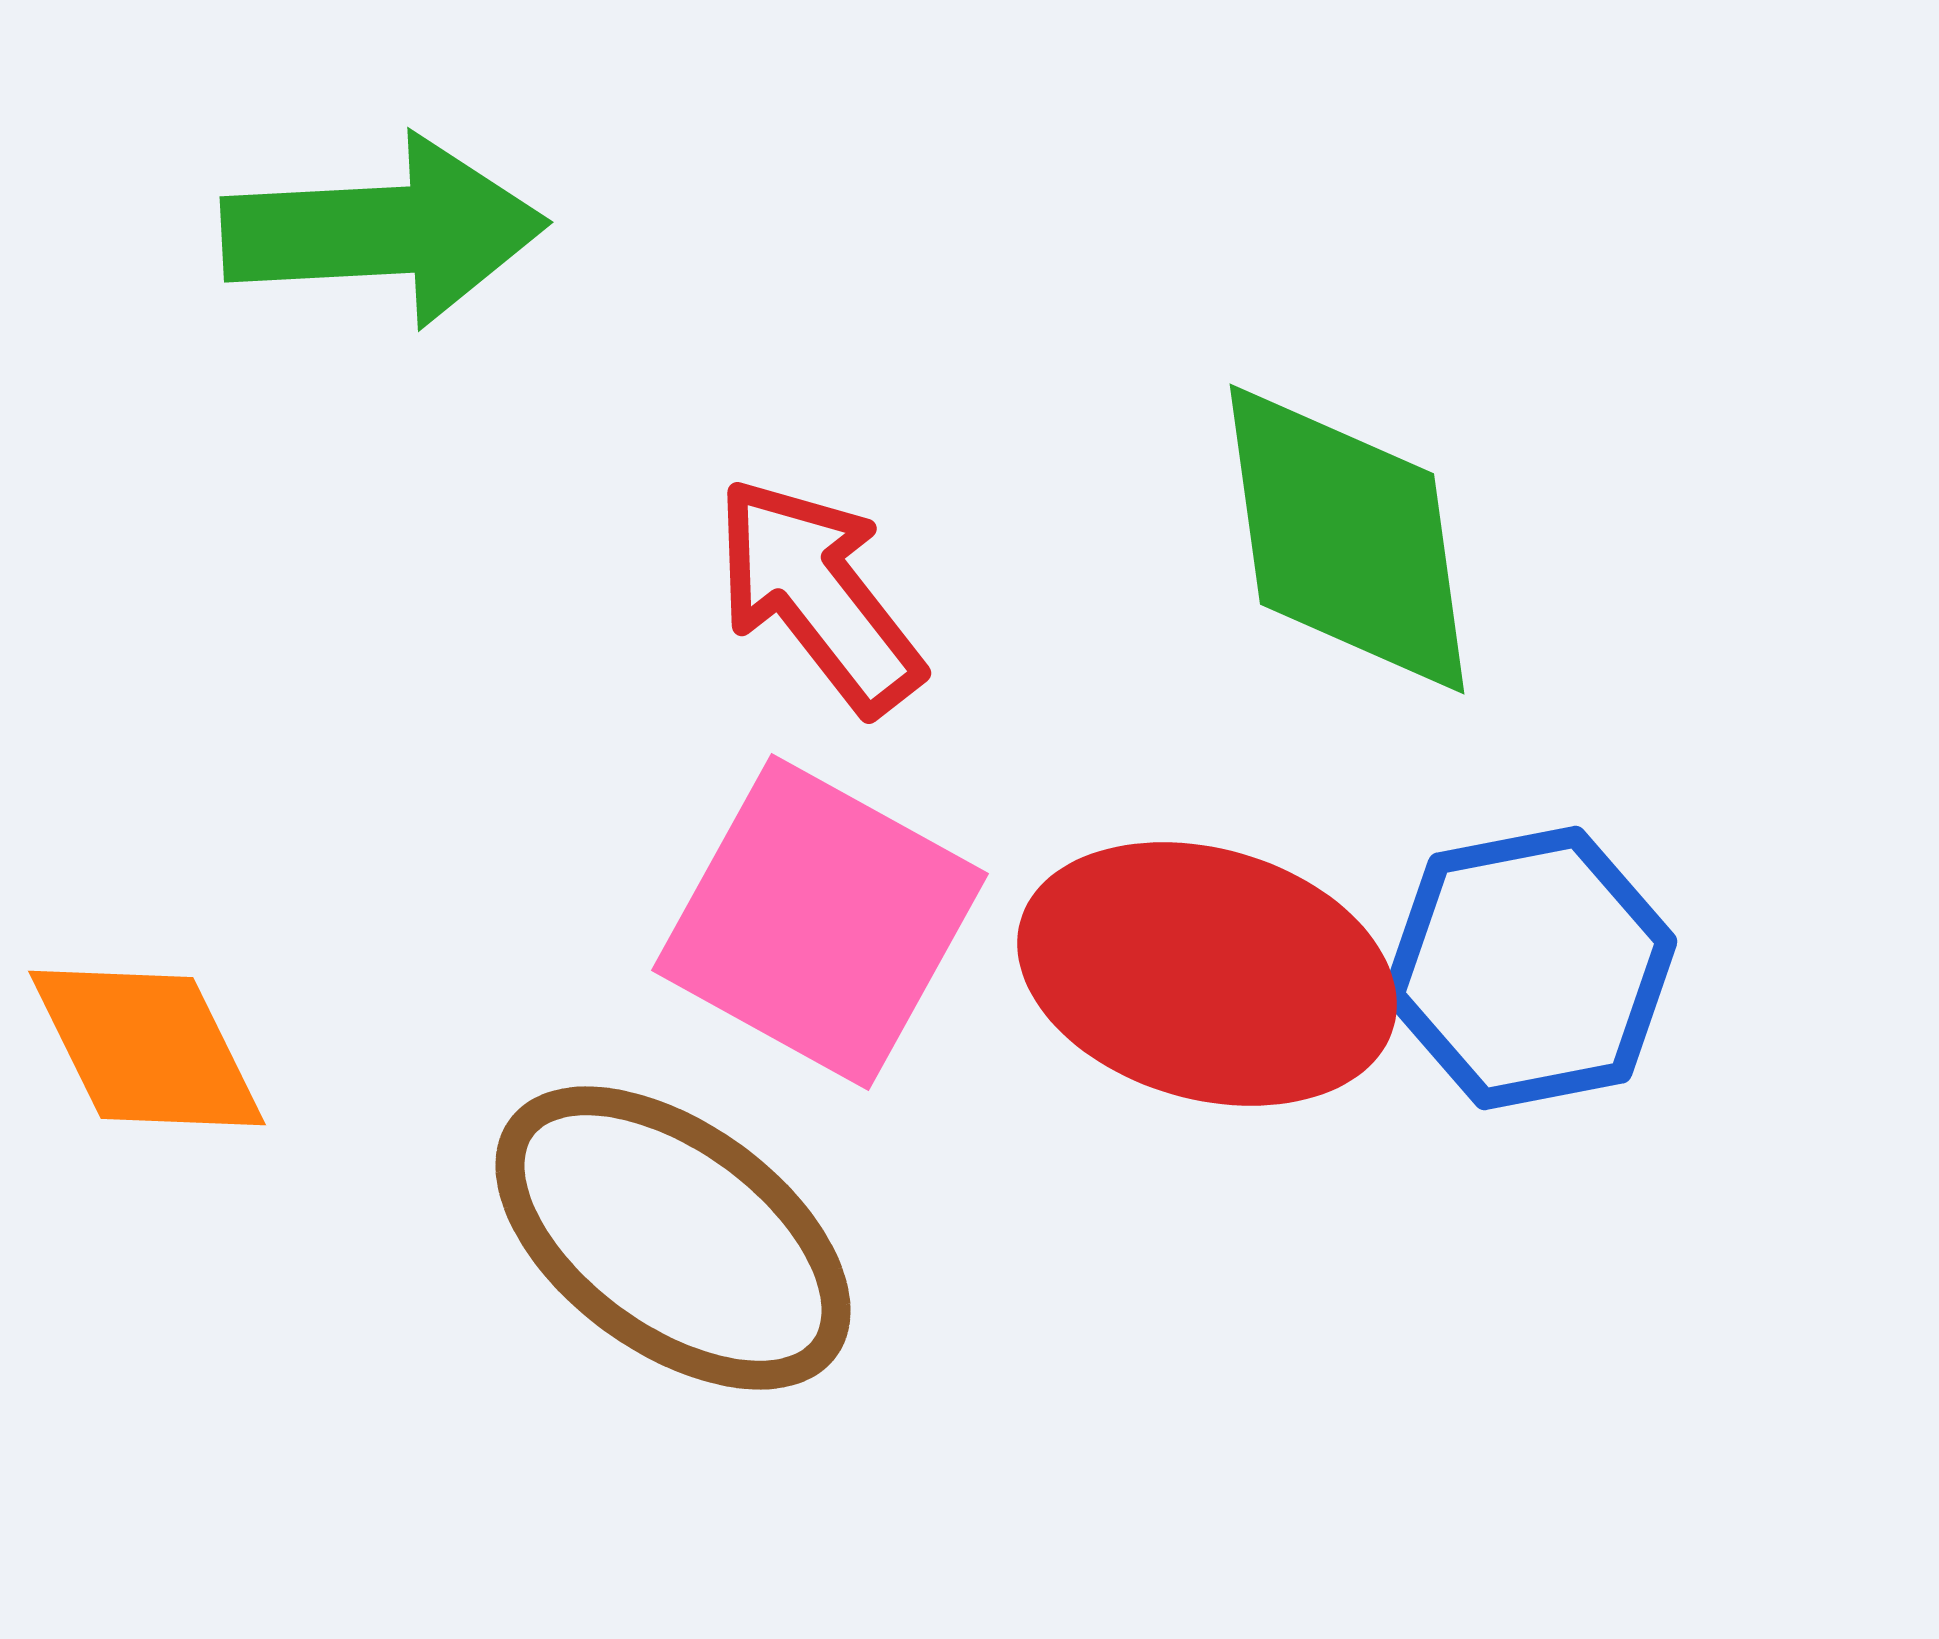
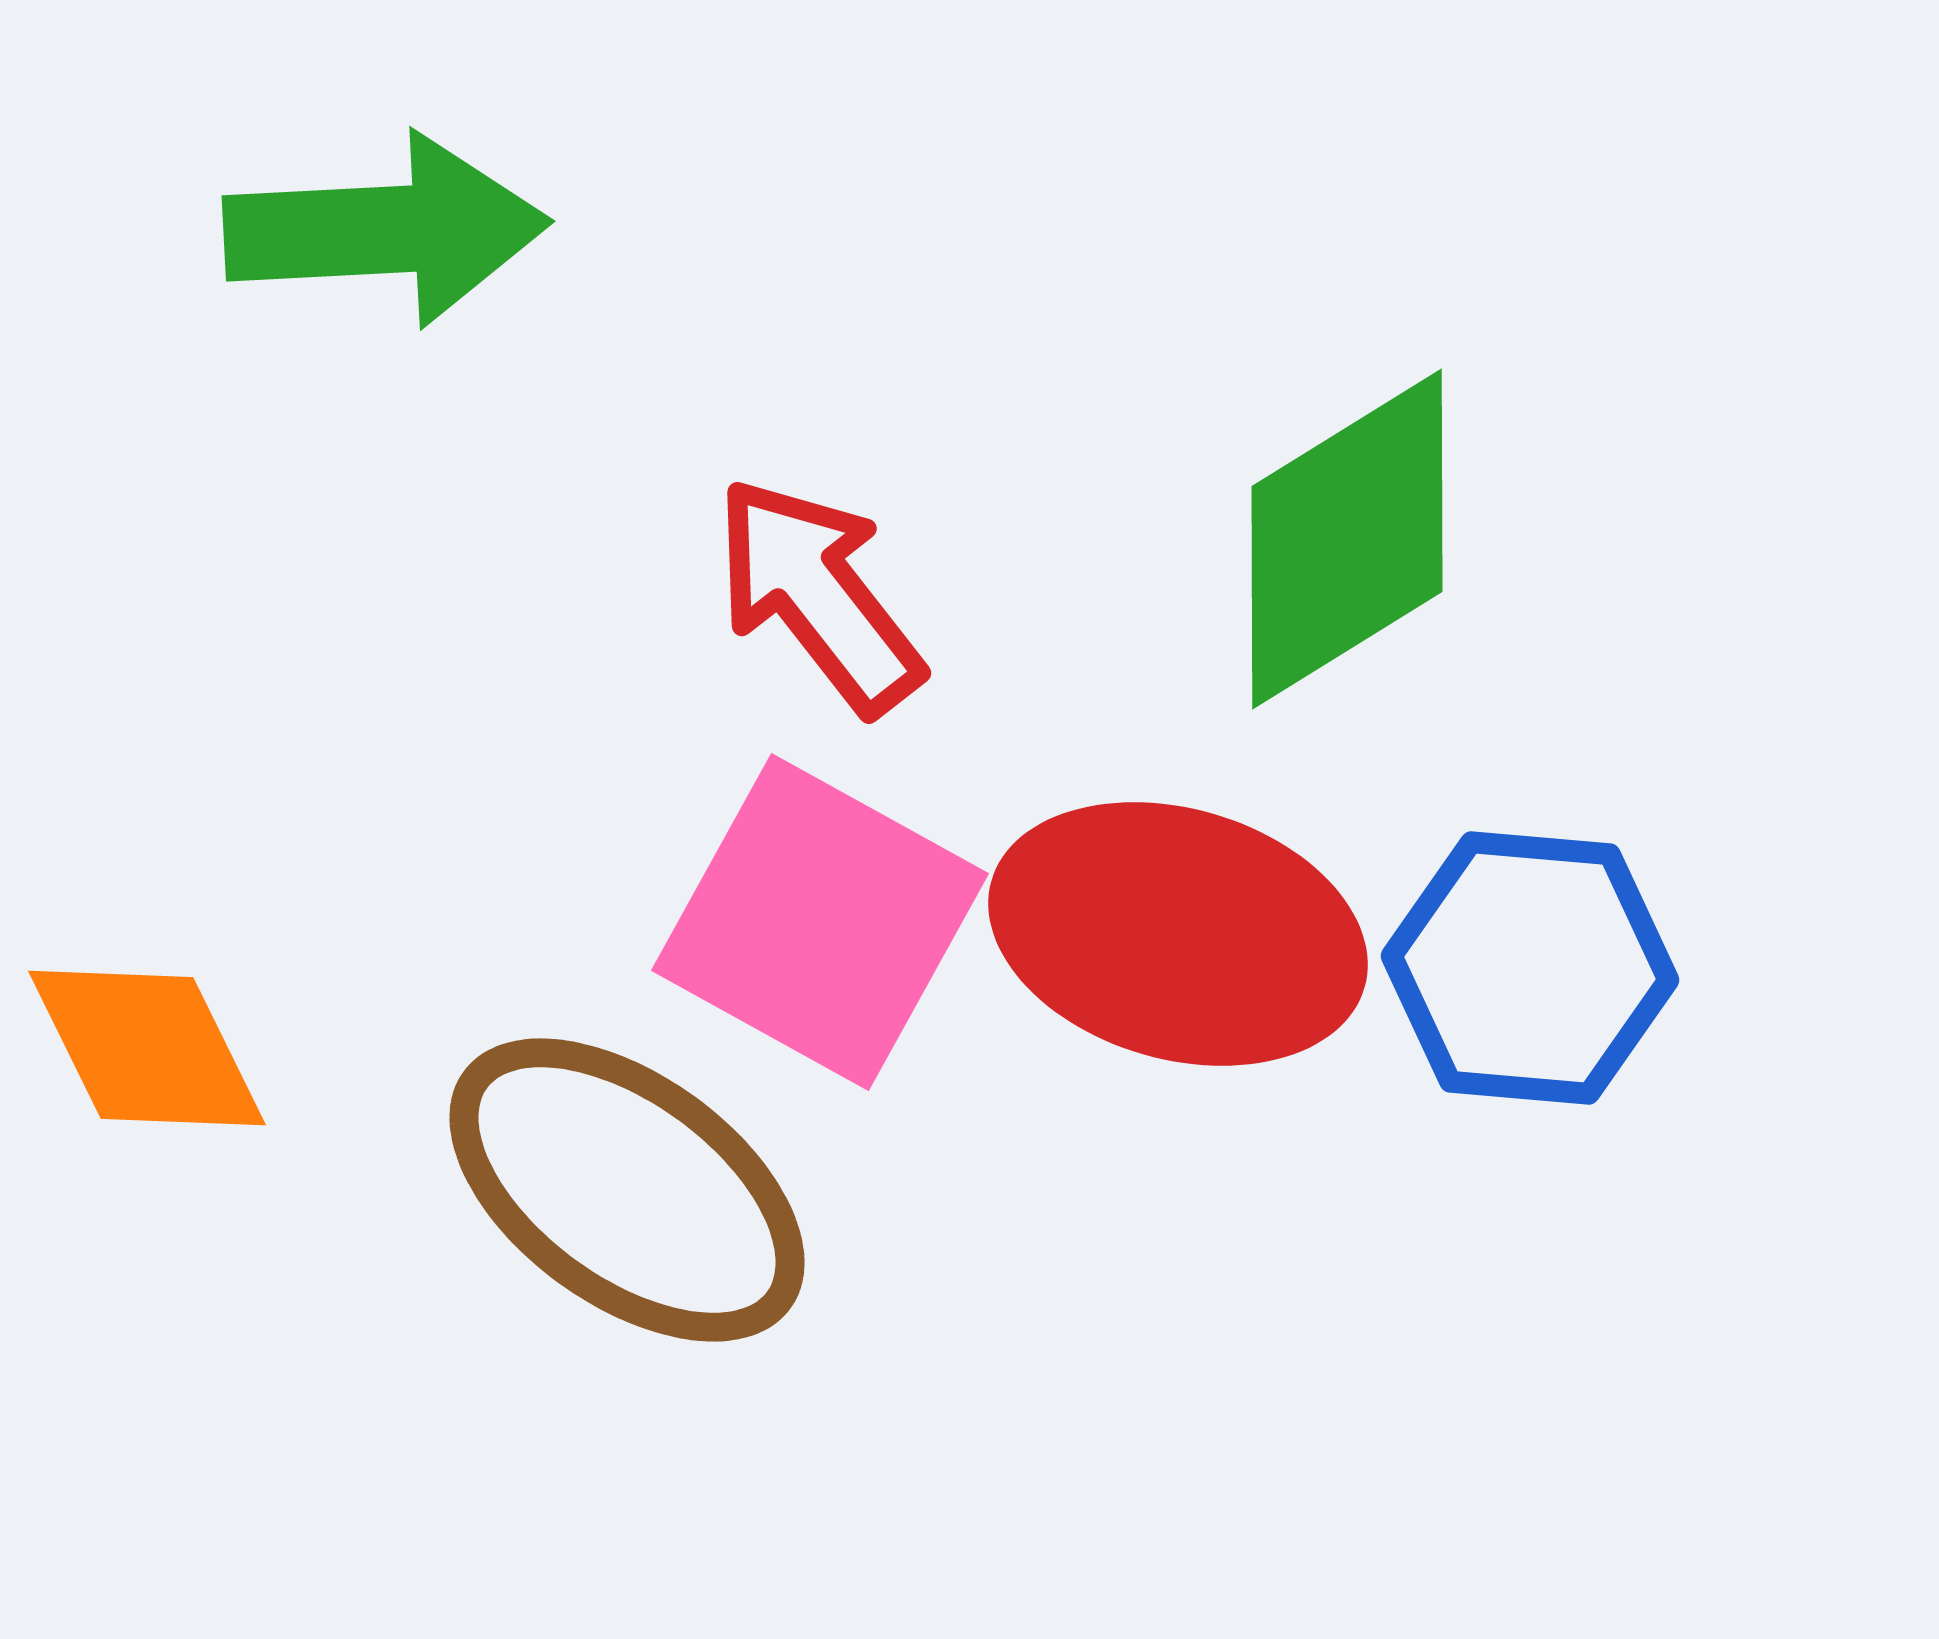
green arrow: moved 2 px right, 1 px up
green diamond: rotated 66 degrees clockwise
blue hexagon: rotated 16 degrees clockwise
red ellipse: moved 29 px left, 40 px up
brown ellipse: moved 46 px left, 48 px up
